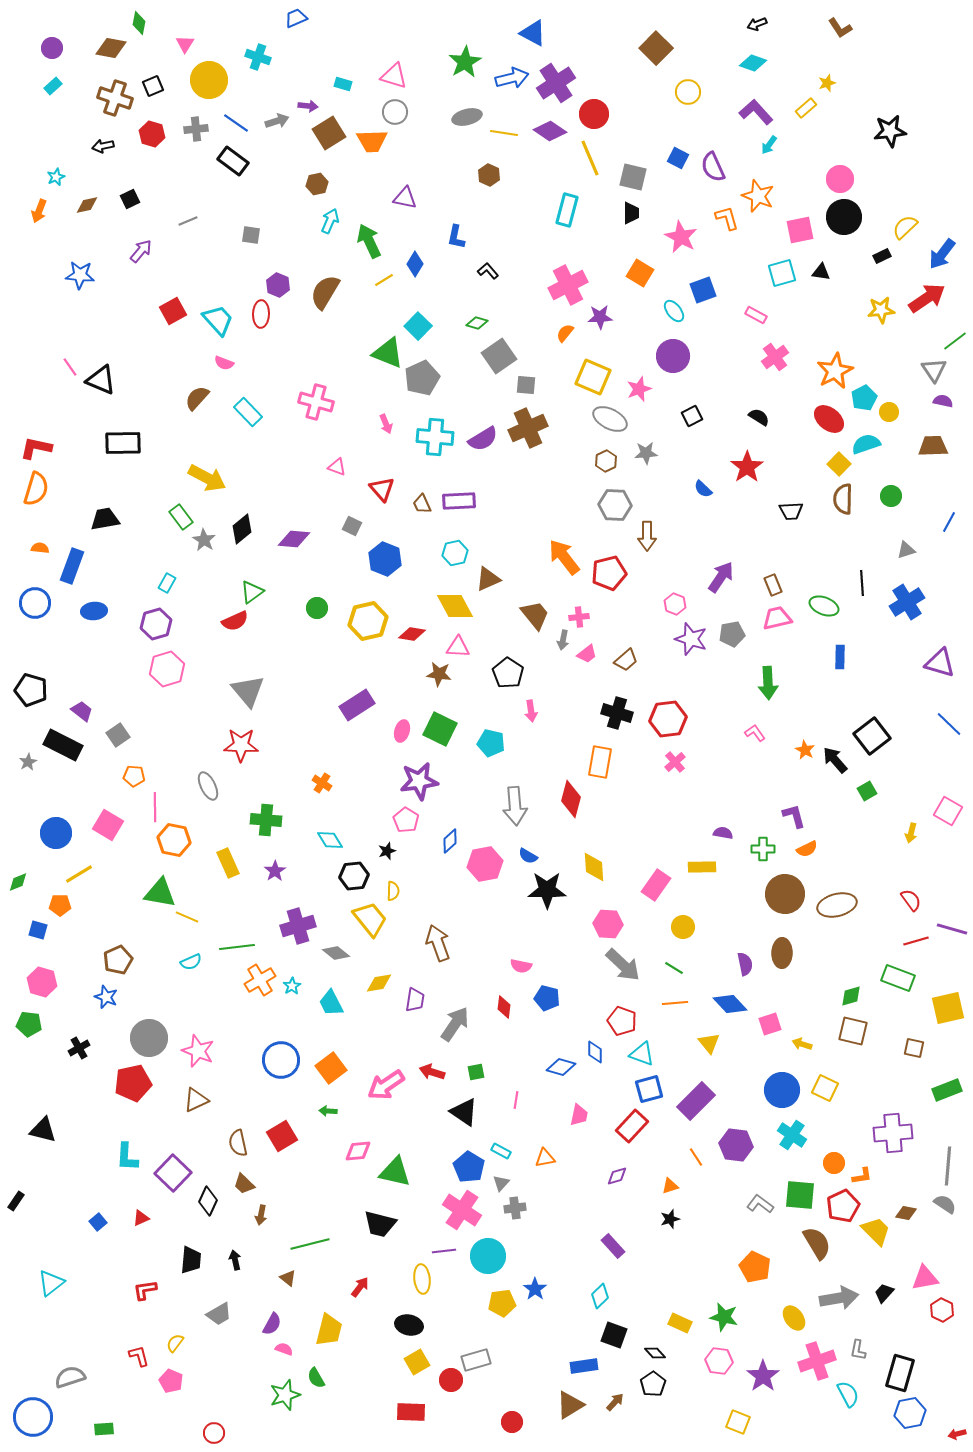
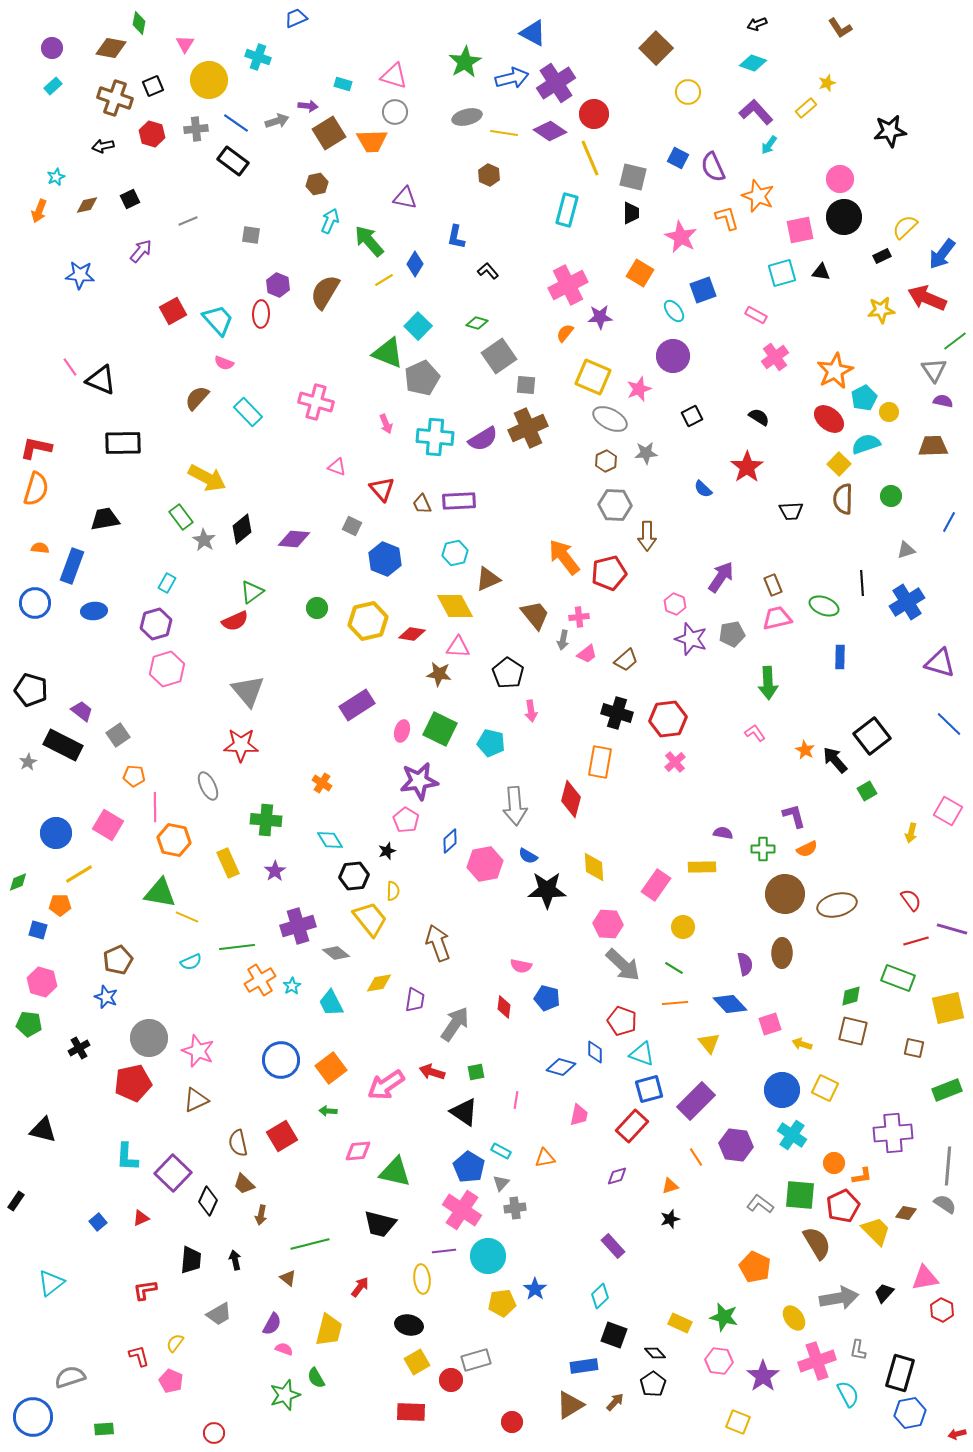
green arrow at (369, 241): rotated 16 degrees counterclockwise
red arrow at (927, 298): rotated 123 degrees counterclockwise
